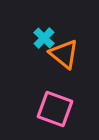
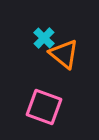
pink square: moved 11 px left, 2 px up
